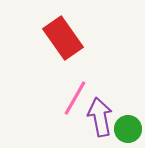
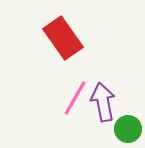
purple arrow: moved 3 px right, 15 px up
